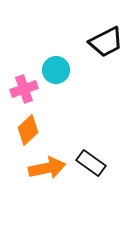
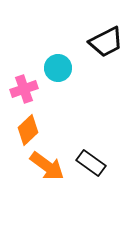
cyan circle: moved 2 px right, 2 px up
orange arrow: moved 2 px up; rotated 48 degrees clockwise
